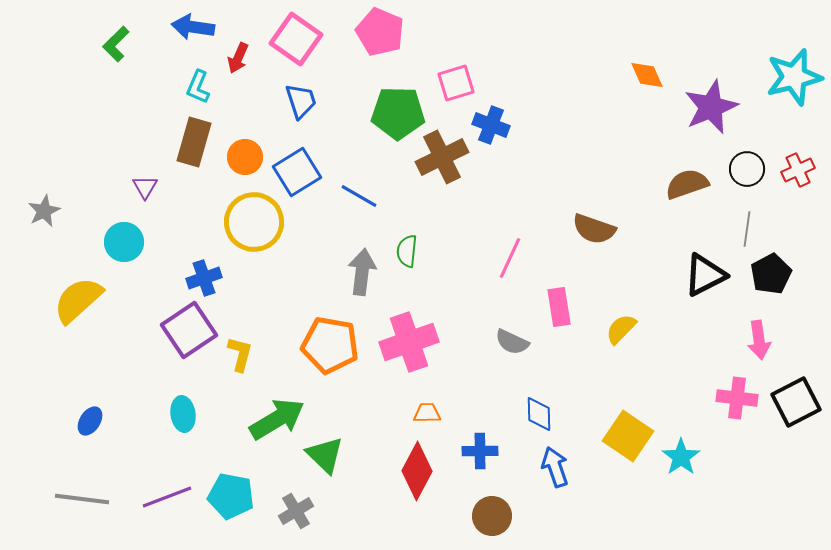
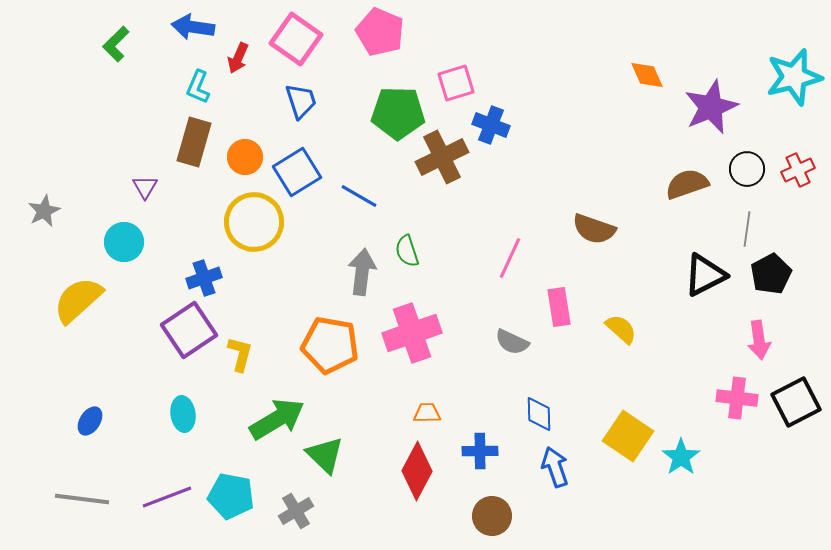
green semicircle at (407, 251): rotated 24 degrees counterclockwise
yellow semicircle at (621, 329): rotated 88 degrees clockwise
pink cross at (409, 342): moved 3 px right, 9 px up
